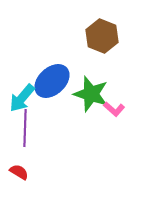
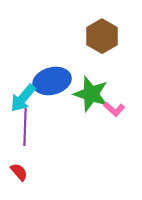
brown hexagon: rotated 8 degrees clockwise
blue ellipse: rotated 27 degrees clockwise
cyan arrow: moved 1 px right
purple line: moved 1 px up
red semicircle: rotated 18 degrees clockwise
